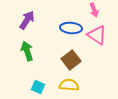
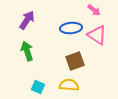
pink arrow: rotated 32 degrees counterclockwise
blue ellipse: rotated 10 degrees counterclockwise
brown square: moved 4 px right, 1 px down; rotated 18 degrees clockwise
